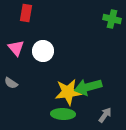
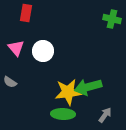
gray semicircle: moved 1 px left, 1 px up
